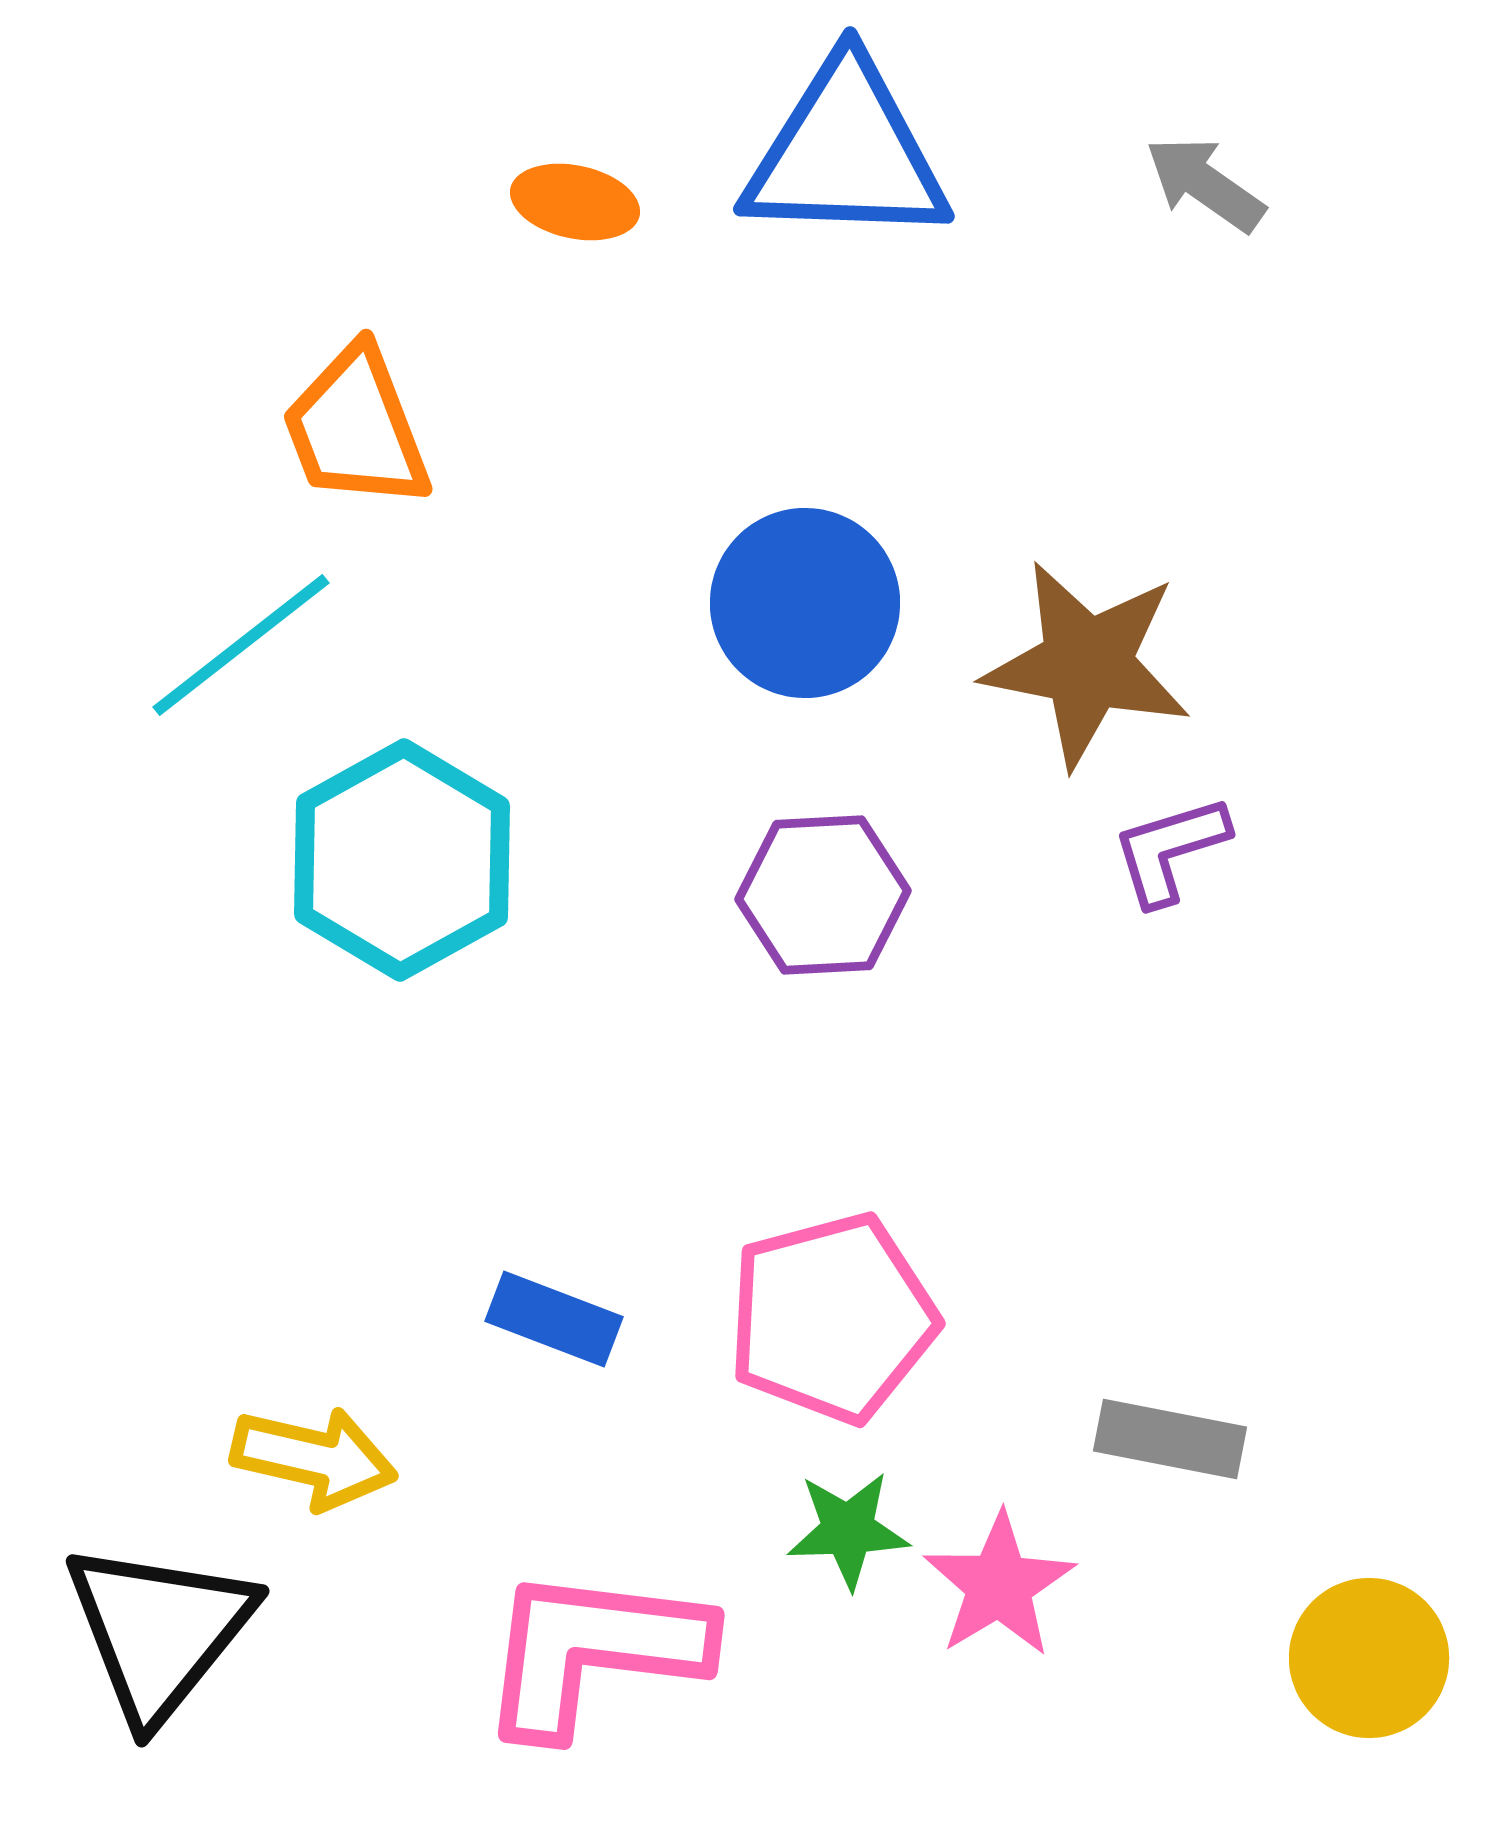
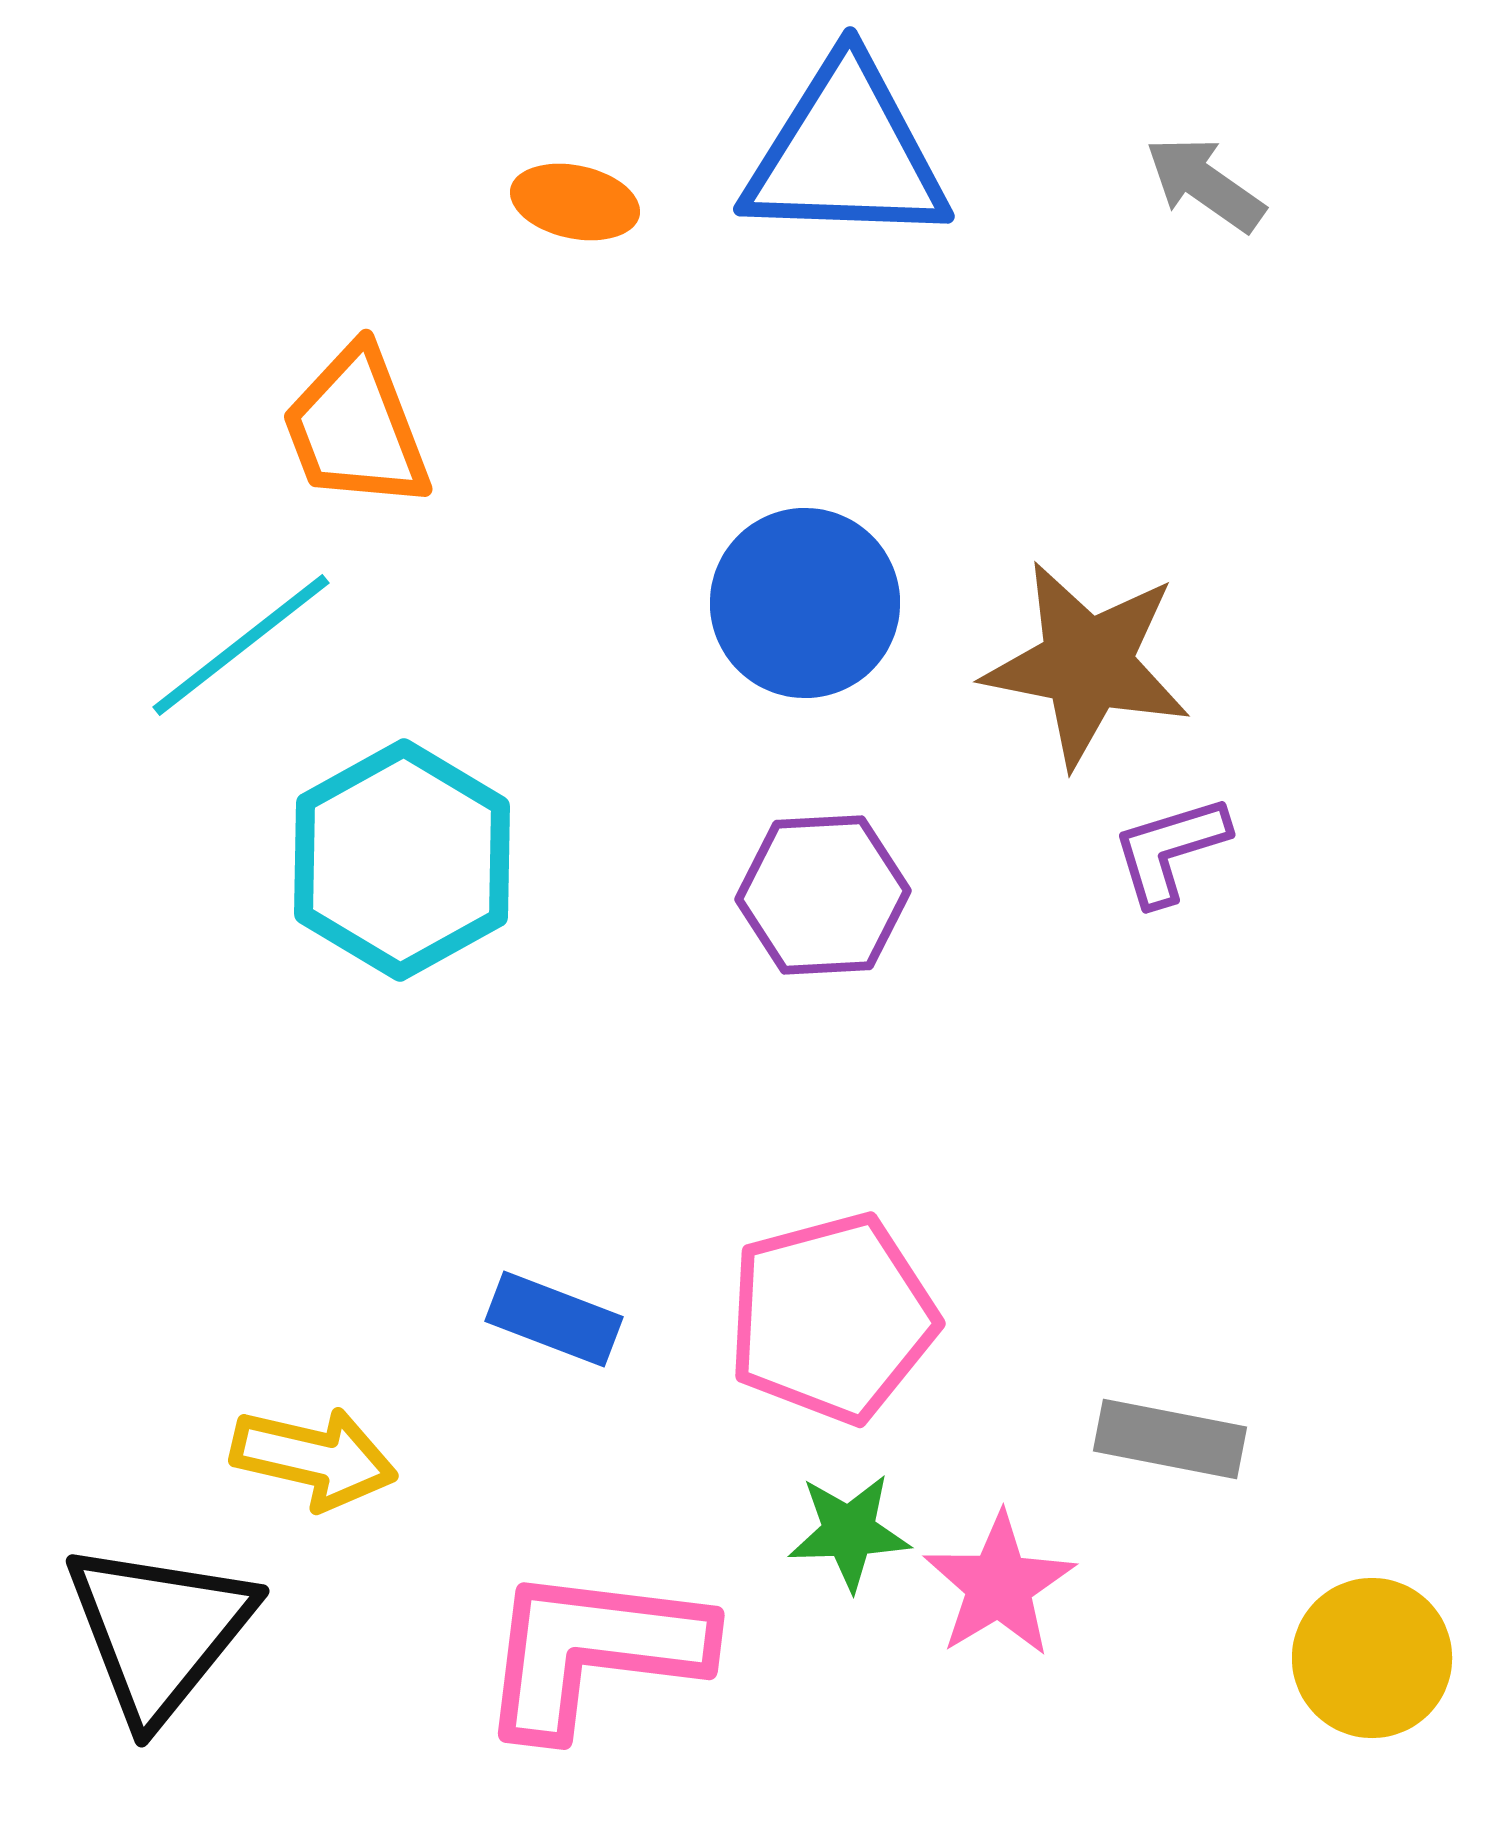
green star: moved 1 px right, 2 px down
yellow circle: moved 3 px right
